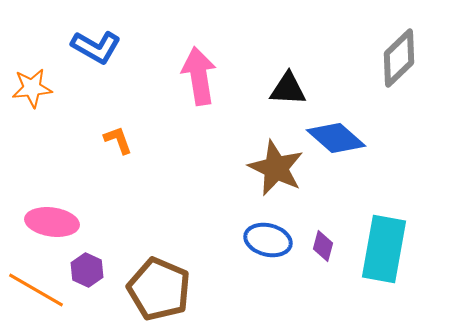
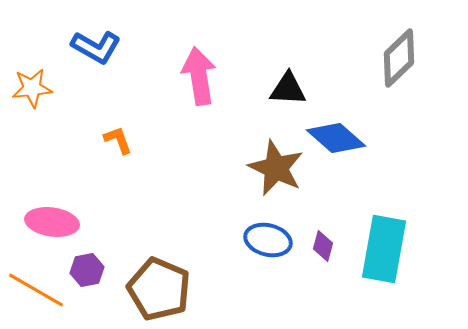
purple hexagon: rotated 24 degrees clockwise
